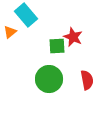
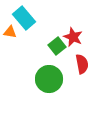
cyan rectangle: moved 2 px left, 3 px down
orange triangle: rotated 48 degrees clockwise
green square: rotated 36 degrees counterclockwise
red semicircle: moved 5 px left, 16 px up
